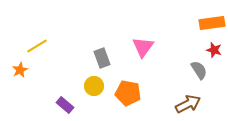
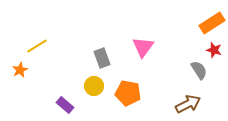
orange rectangle: rotated 25 degrees counterclockwise
